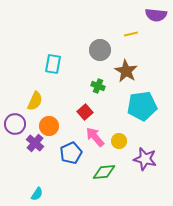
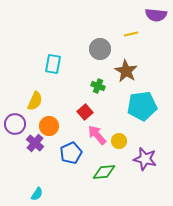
gray circle: moved 1 px up
pink arrow: moved 2 px right, 2 px up
